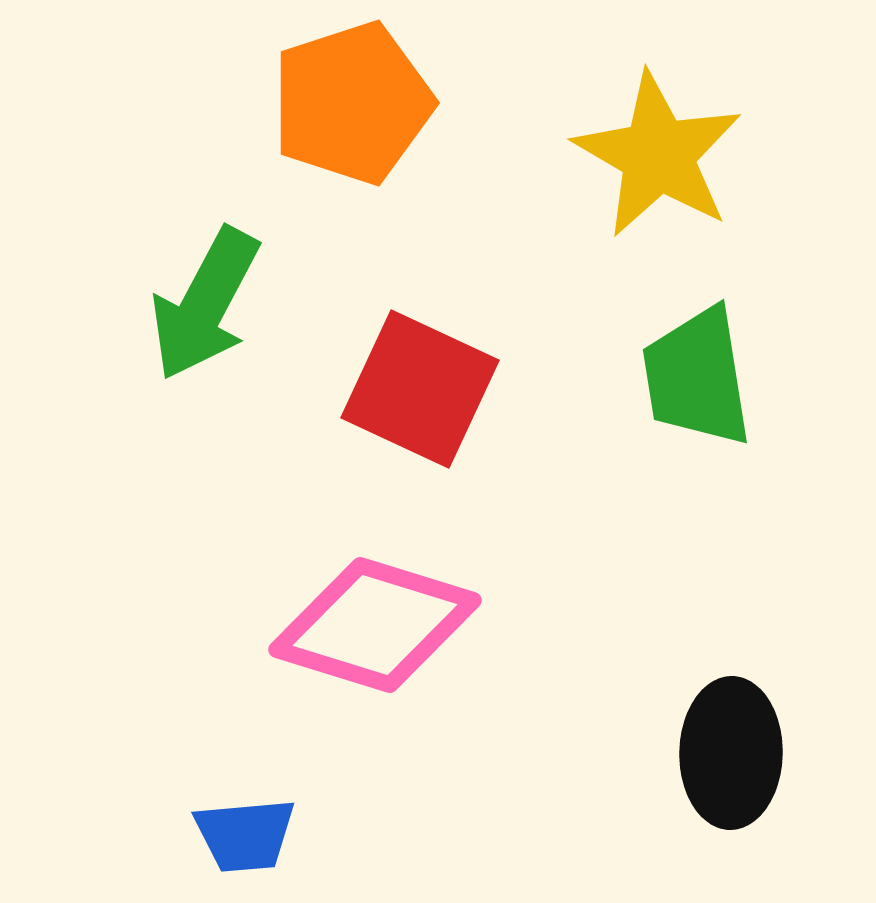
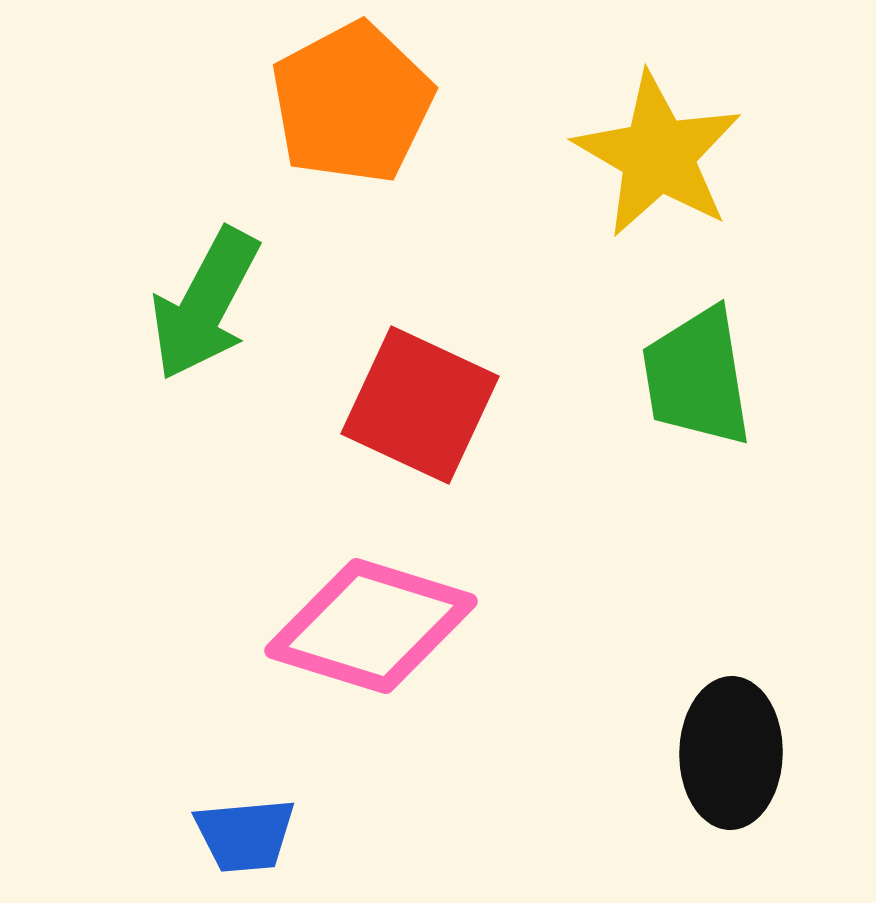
orange pentagon: rotated 10 degrees counterclockwise
red square: moved 16 px down
pink diamond: moved 4 px left, 1 px down
